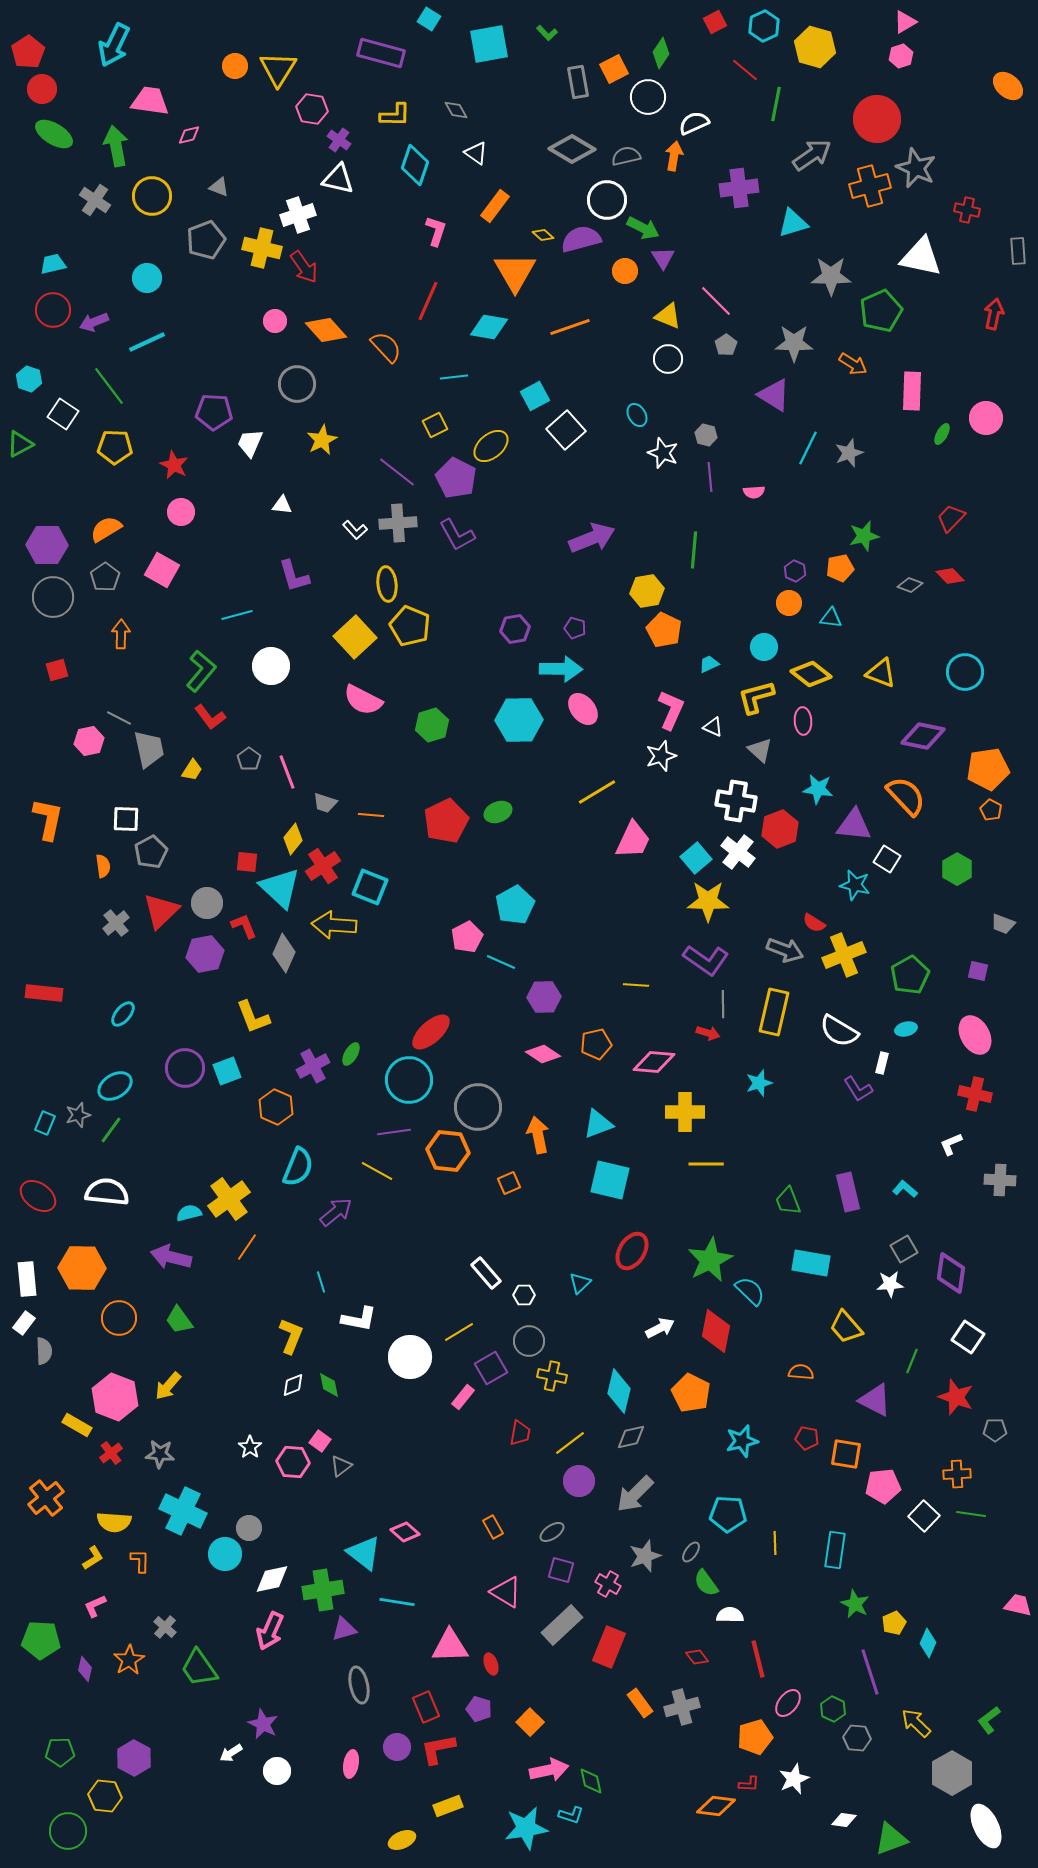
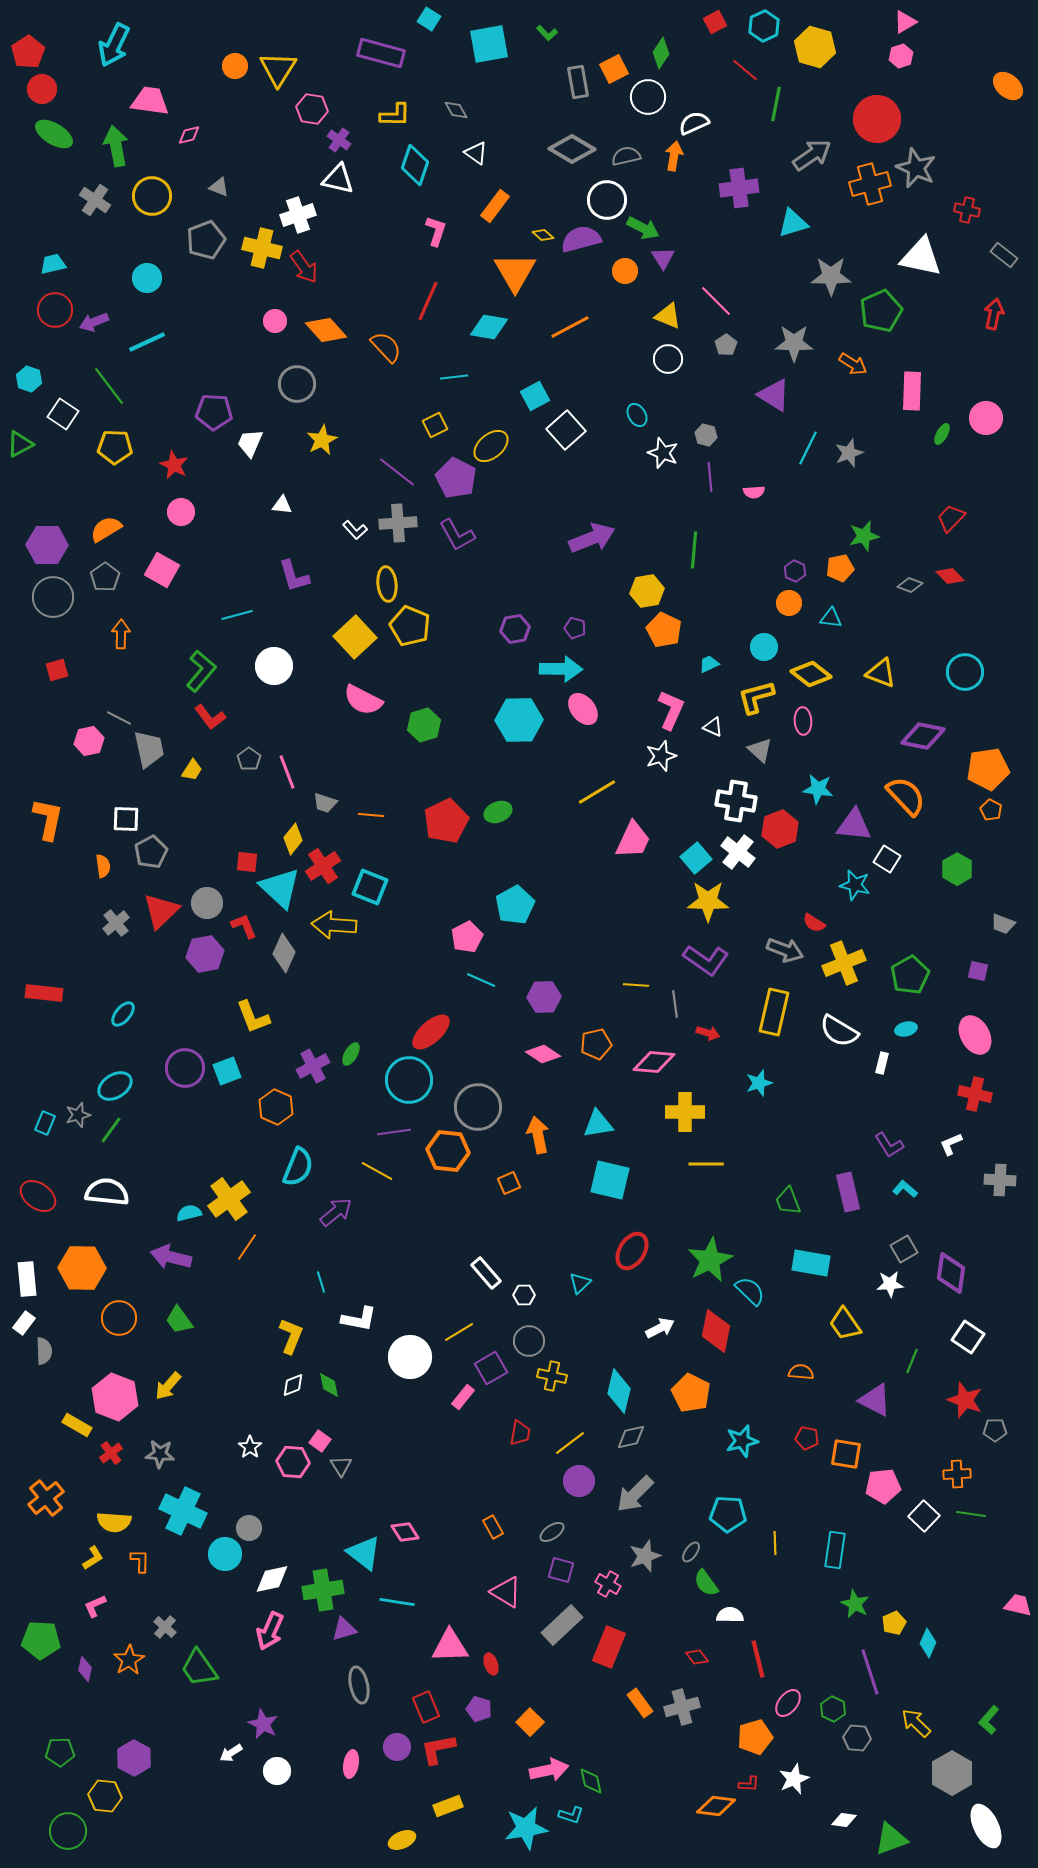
orange cross at (870, 186): moved 2 px up
gray rectangle at (1018, 251): moved 14 px left, 4 px down; rotated 48 degrees counterclockwise
red circle at (53, 310): moved 2 px right
orange line at (570, 327): rotated 9 degrees counterclockwise
white circle at (271, 666): moved 3 px right
green hexagon at (432, 725): moved 8 px left
yellow cross at (844, 955): moved 8 px down
cyan line at (501, 962): moved 20 px left, 18 px down
gray line at (723, 1004): moved 48 px left; rotated 8 degrees counterclockwise
purple L-shape at (858, 1089): moved 31 px right, 56 px down
cyan triangle at (598, 1124): rotated 12 degrees clockwise
yellow trapezoid at (846, 1327): moved 1 px left, 3 px up; rotated 6 degrees clockwise
red star at (956, 1397): moved 9 px right, 3 px down
gray triangle at (341, 1466): rotated 25 degrees counterclockwise
pink diamond at (405, 1532): rotated 16 degrees clockwise
green L-shape at (989, 1720): rotated 12 degrees counterclockwise
